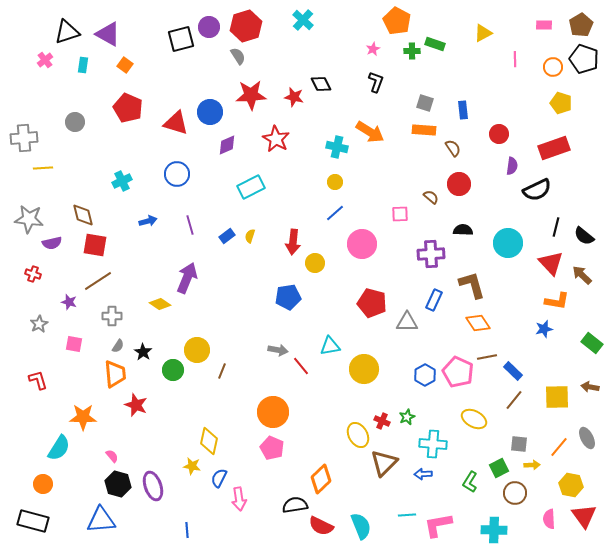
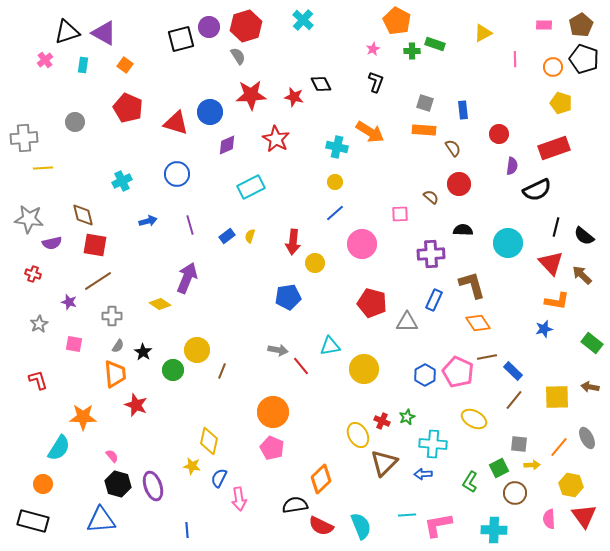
purple triangle at (108, 34): moved 4 px left, 1 px up
